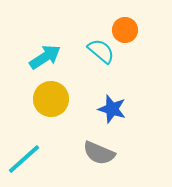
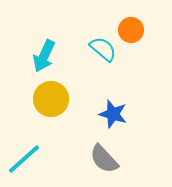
orange circle: moved 6 px right
cyan semicircle: moved 2 px right, 2 px up
cyan arrow: moved 1 px left, 1 px up; rotated 148 degrees clockwise
blue star: moved 1 px right, 5 px down
gray semicircle: moved 5 px right, 6 px down; rotated 24 degrees clockwise
